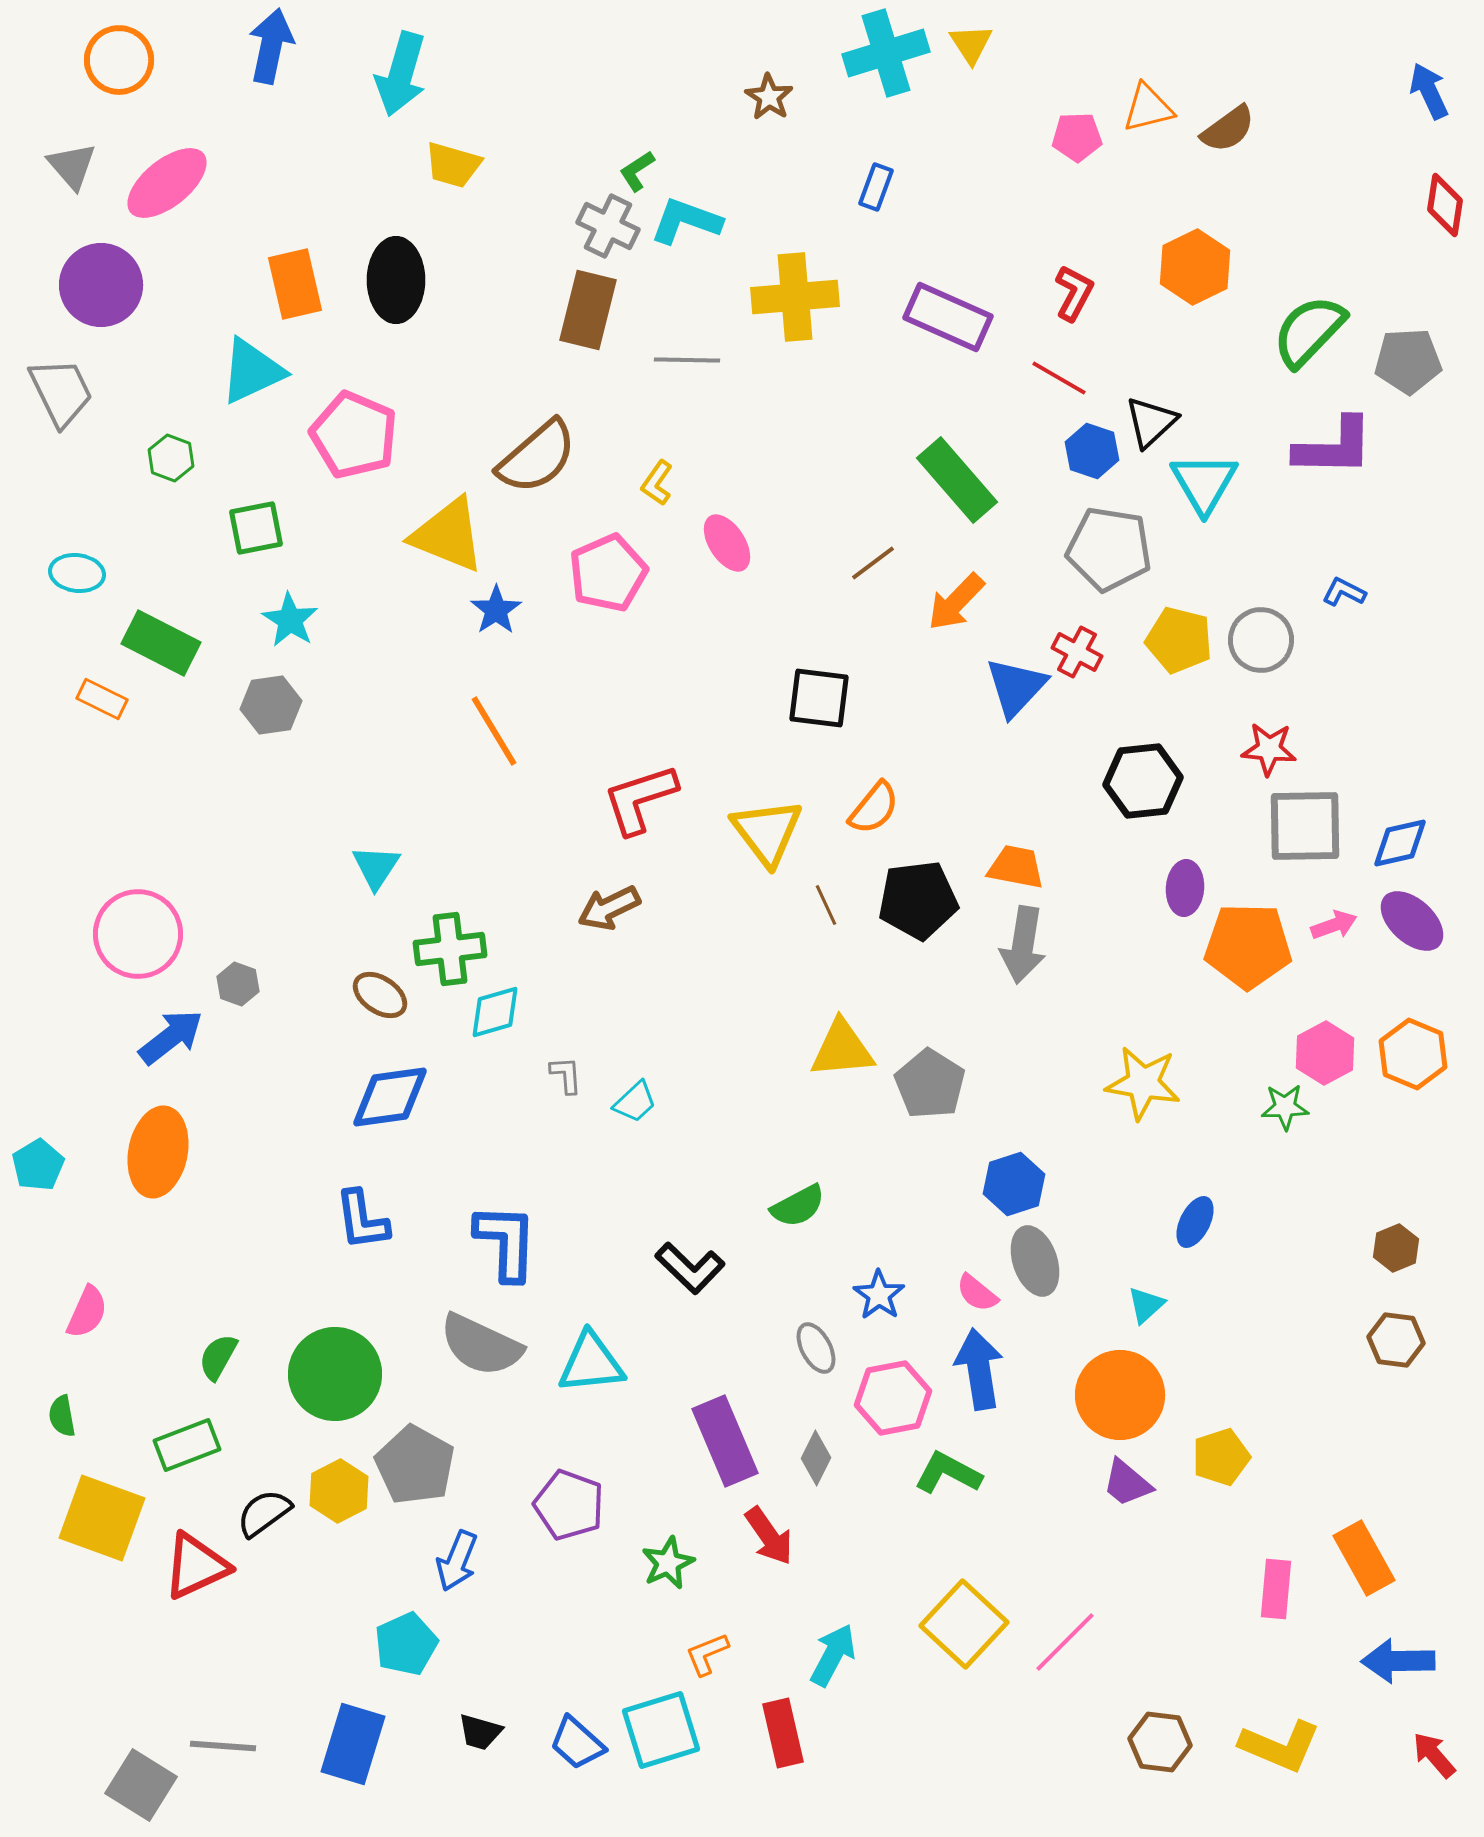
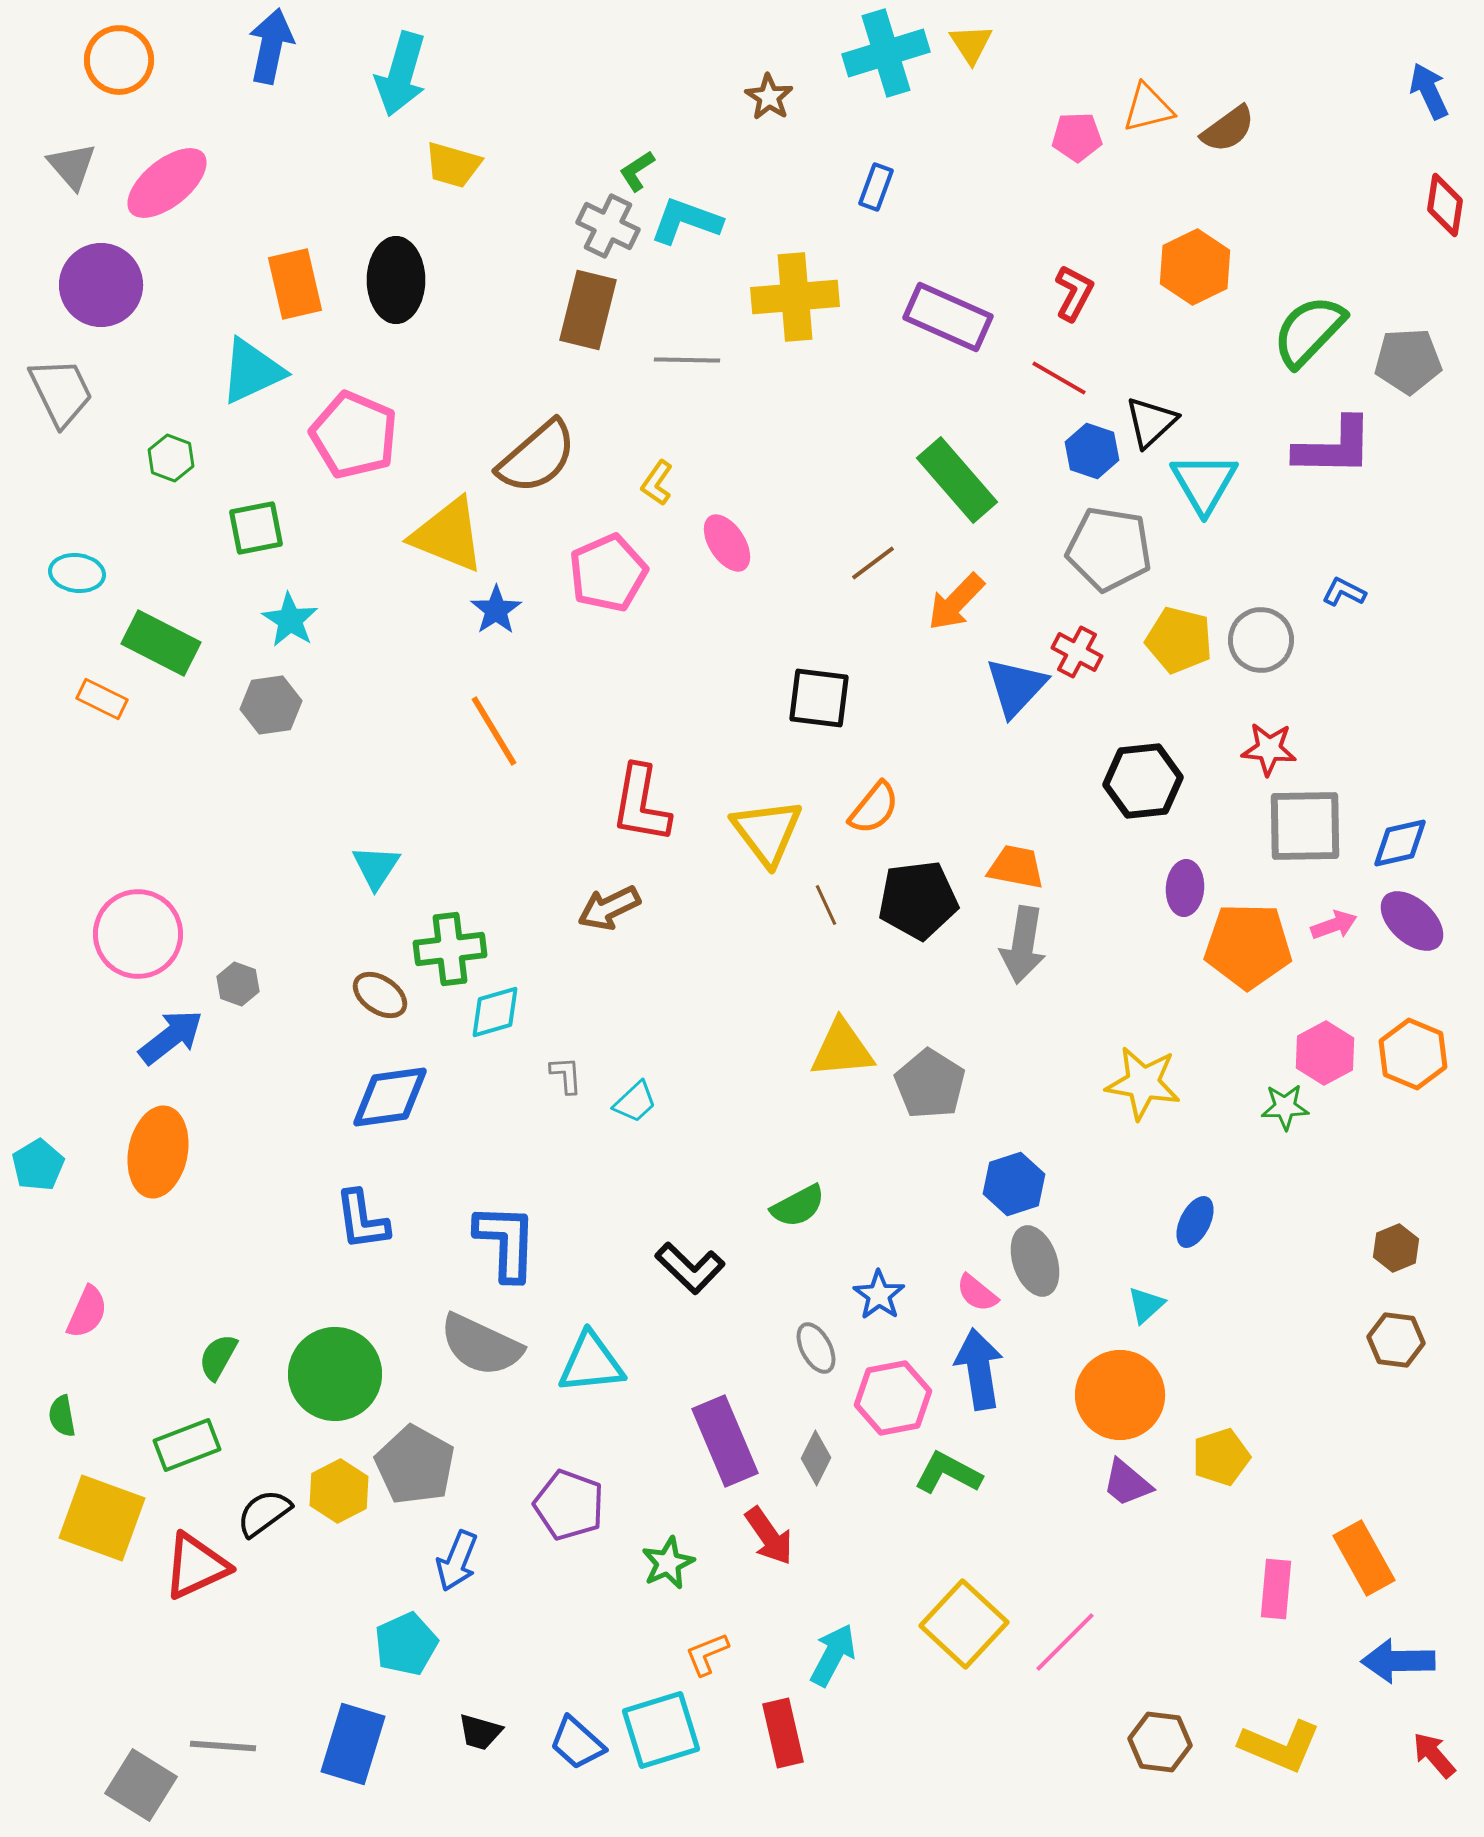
red L-shape at (640, 799): moved 1 px right, 5 px down; rotated 62 degrees counterclockwise
